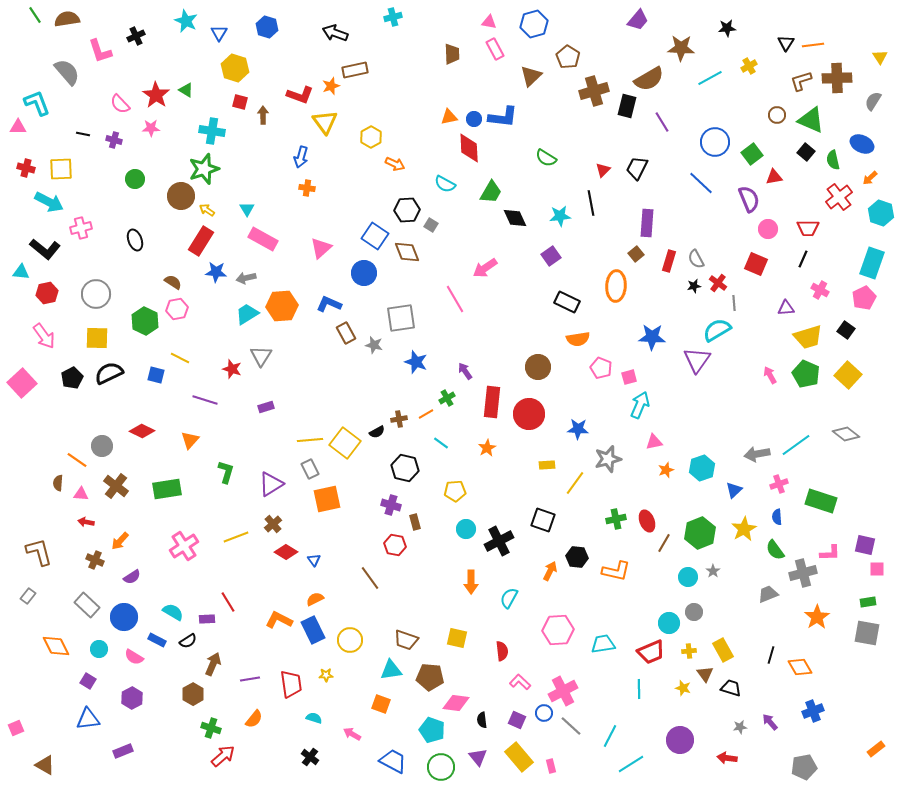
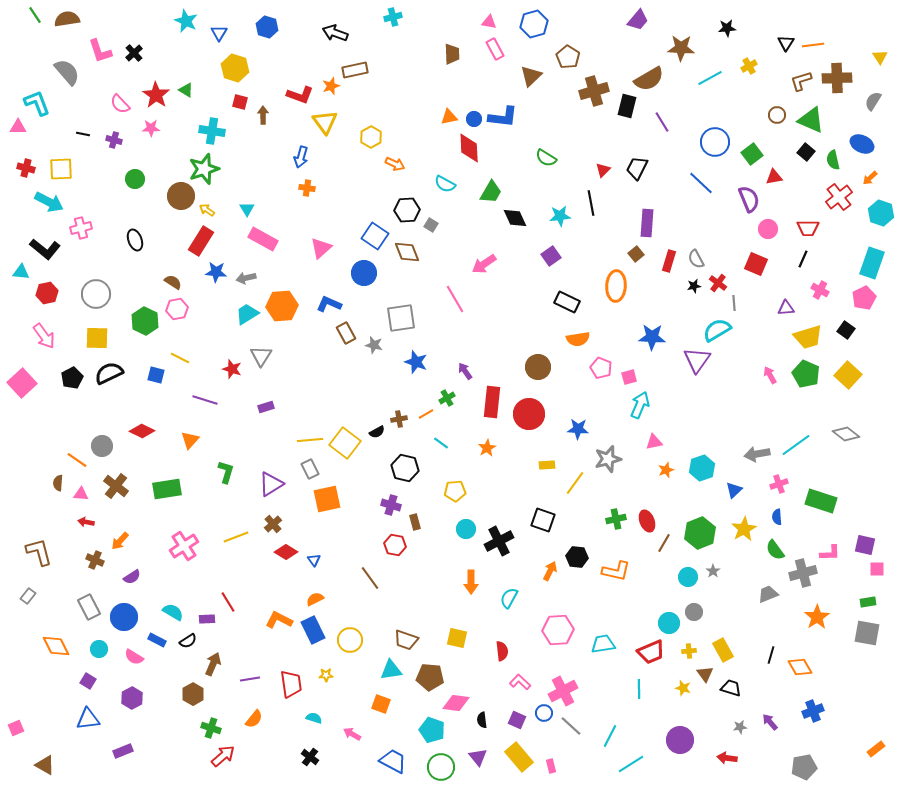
black cross at (136, 36): moved 2 px left, 17 px down; rotated 18 degrees counterclockwise
pink arrow at (485, 268): moved 1 px left, 4 px up
gray rectangle at (87, 605): moved 2 px right, 2 px down; rotated 20 degrees clockwise
